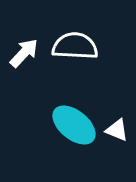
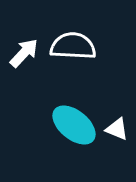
white semicircle: moved 2 px left
white triangle: moved 1 px up
